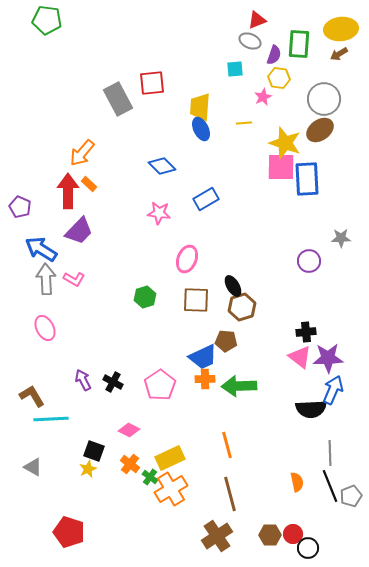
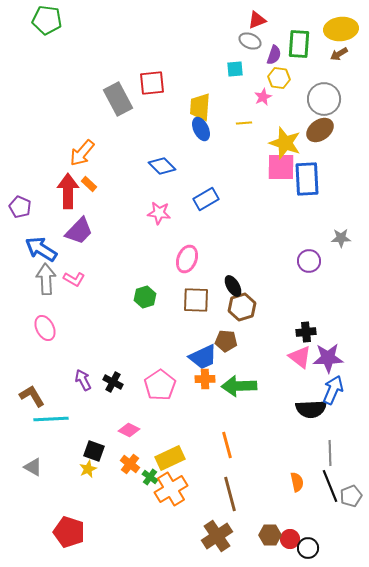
red circle at (293, 534): moved 3 px left, 5 px down
